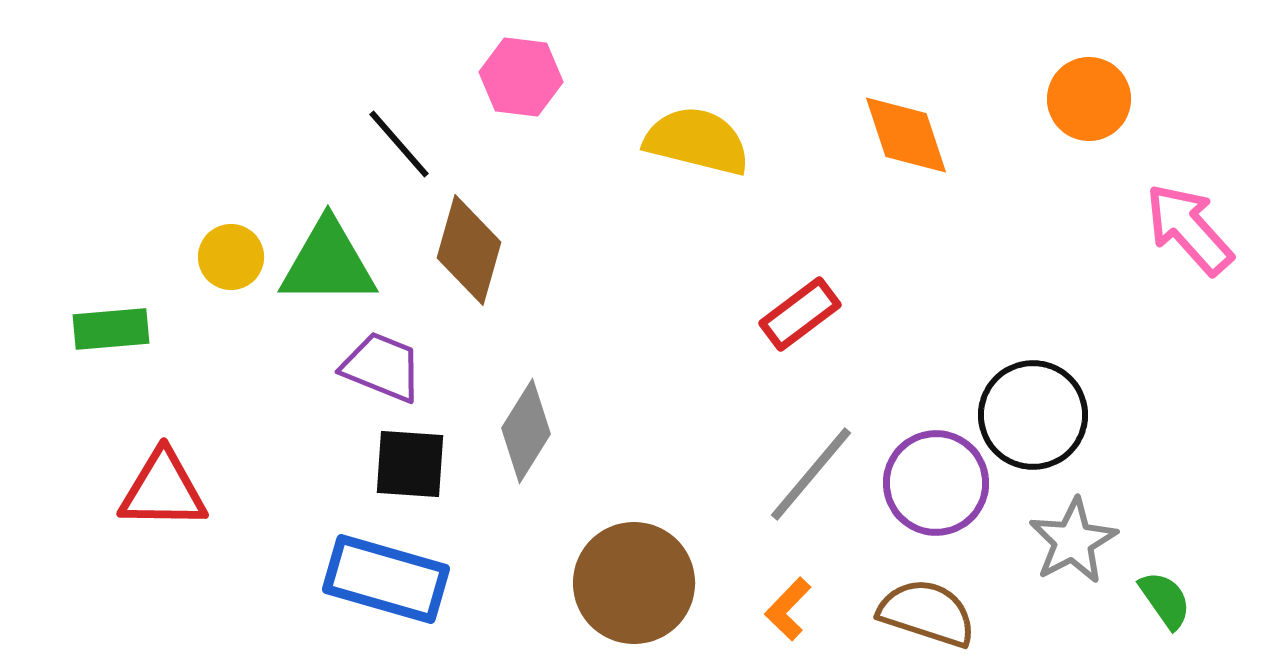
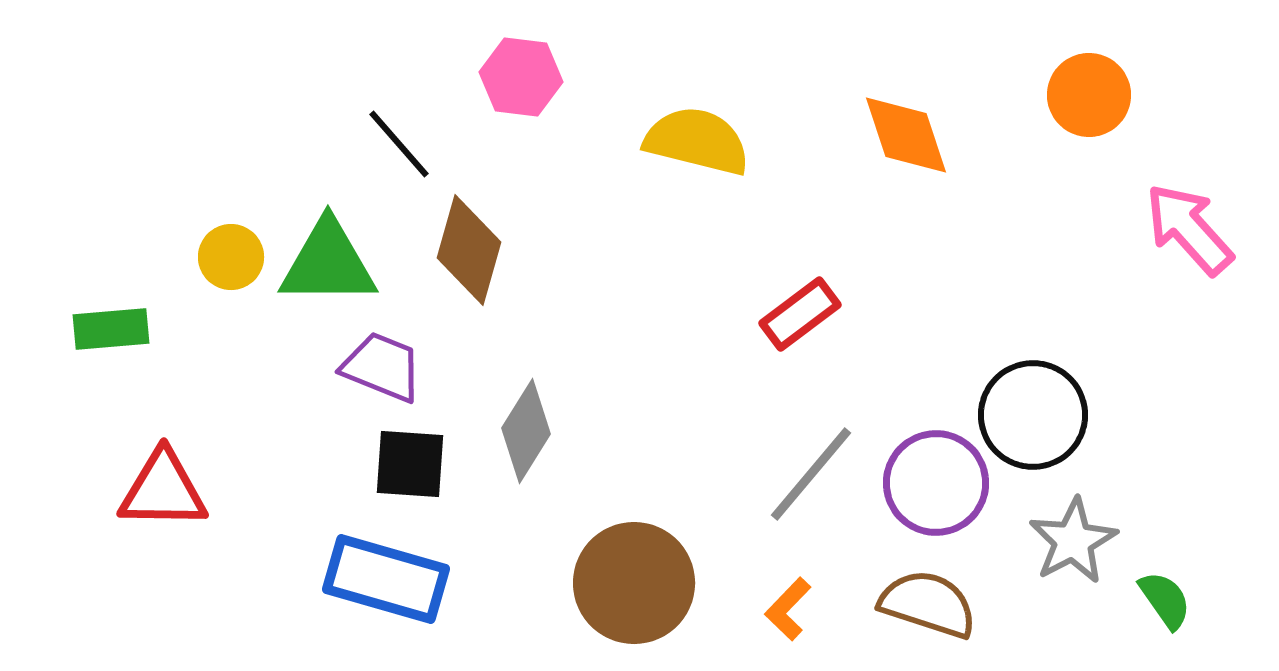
orange circle: moved 4 px up
brown semicircle: moved 1 px right, 9 px up
